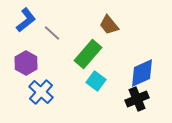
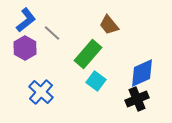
purple hexagon: moved 1 px left, 15 px up
